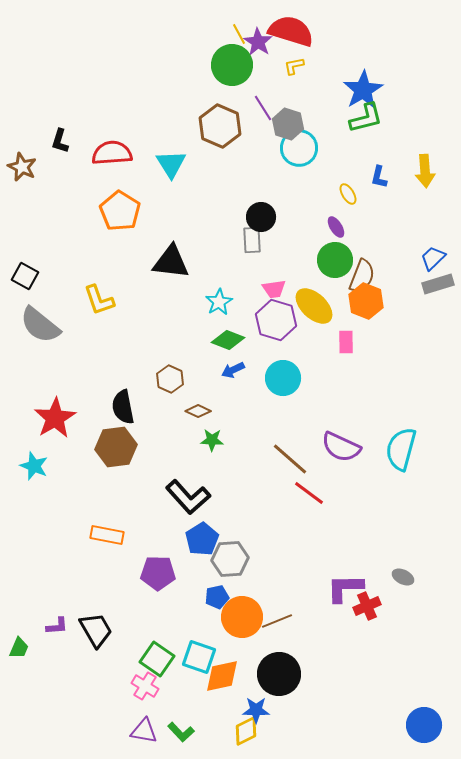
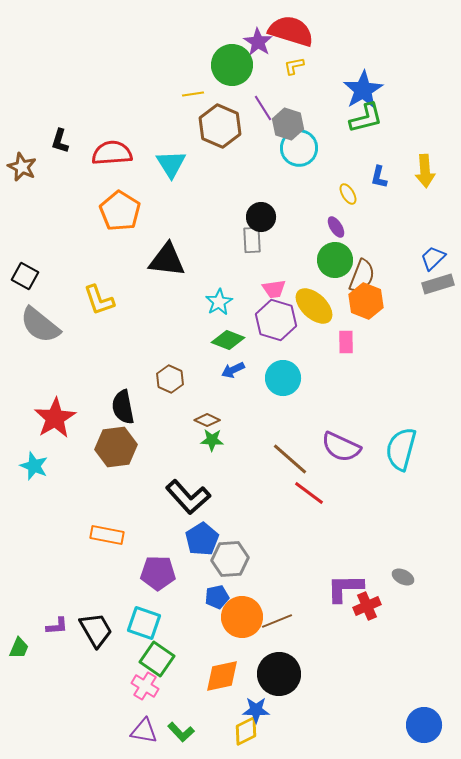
yellow line at (239, 34): moved 46 px left, 60 px down; rotated 70 degrees counterclockwise
black triangle at (171, 262): moved 4 px left, 2 px up
brown diamond at (198, 411): moved 9 px right, 9 px down
cyan square at (199, 657): moved 55 px left, 34 px up
